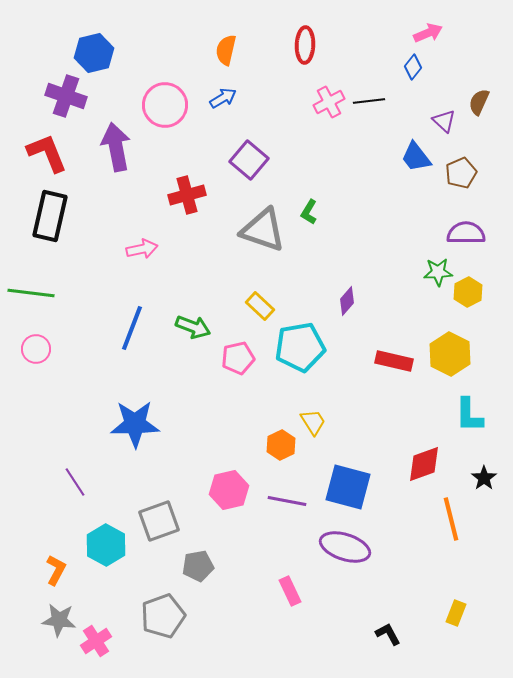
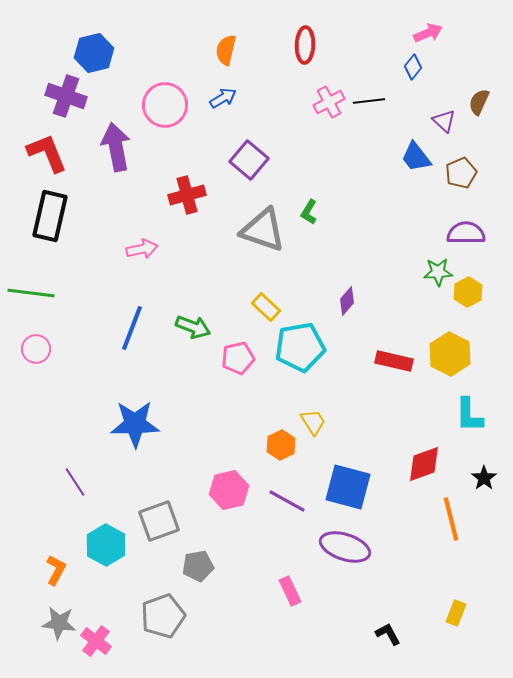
yellow rectangle at (260, 306): moved 6 px right, 1 px down
purple line at (287, 501): rotated 18 degrees clockwise
gray star at (59, 620): moved 3 px down
pink cross at (96, 641): rotated 20 degrees counterclockwise
